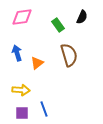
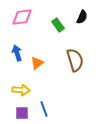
brown semicircle: moved 6 px right, 5 px down
